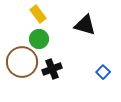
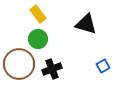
black triangle: moved 1 px right, 1 px up
green circle: moved 1 px left
brown circle: moved 3 px left, 2 px down
blue square: moved 6 px up; rotated 16 degrees clockwise
